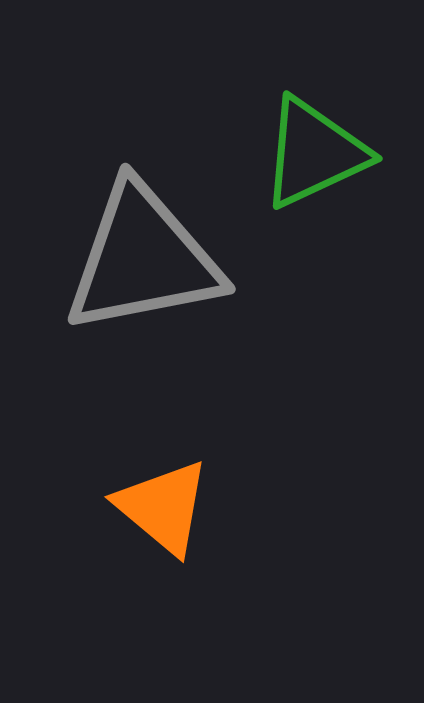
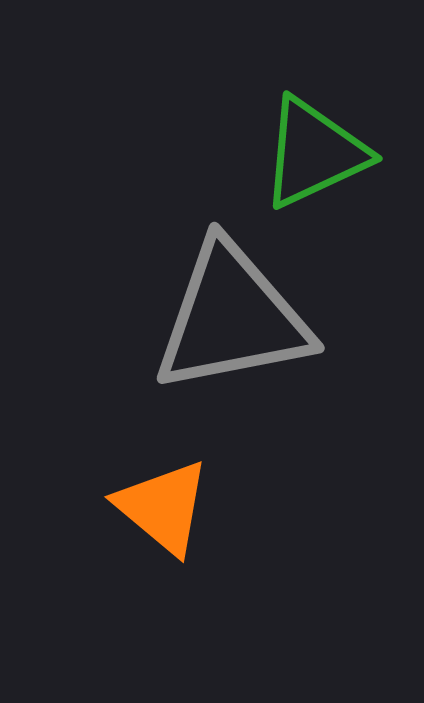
gray triangle: moved 89 px right, 59 px down
